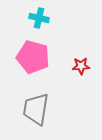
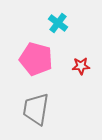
cyan cross: moved 19 px right, 5 px down; rotated 24 degrees clockwise
pink pentagon: moved 3 px right, 2 px down
